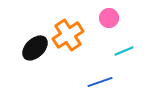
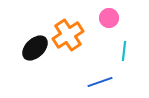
cyan line: rotated 60 degrees counterclockwise
